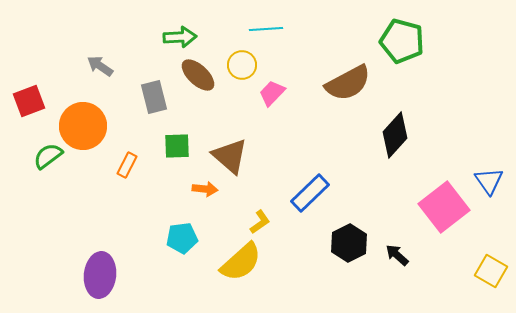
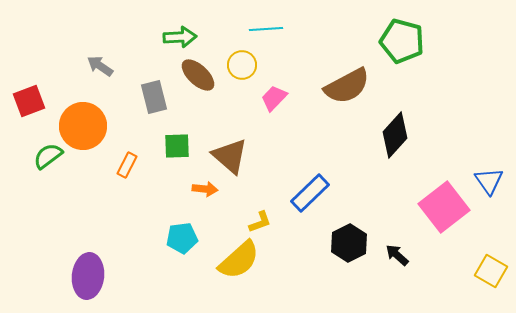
brown semicircle: moved 1 px left, 3 px down
pink trapezoid: moved 2 px right, 5 px down
yellow L-shape: rotated 15 degrees clockwise
yellow semicircle: moved 2 px left, 2 px up
purple ellipse: moved 12 px left, 1 px down
